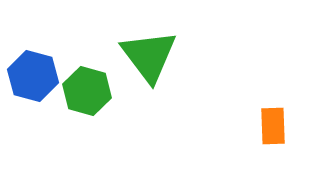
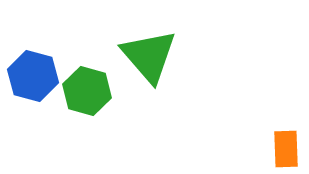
green triangle: rotated 4 degrees counterclockwise
orange rectangle: moved 13 px right, 23 px down
